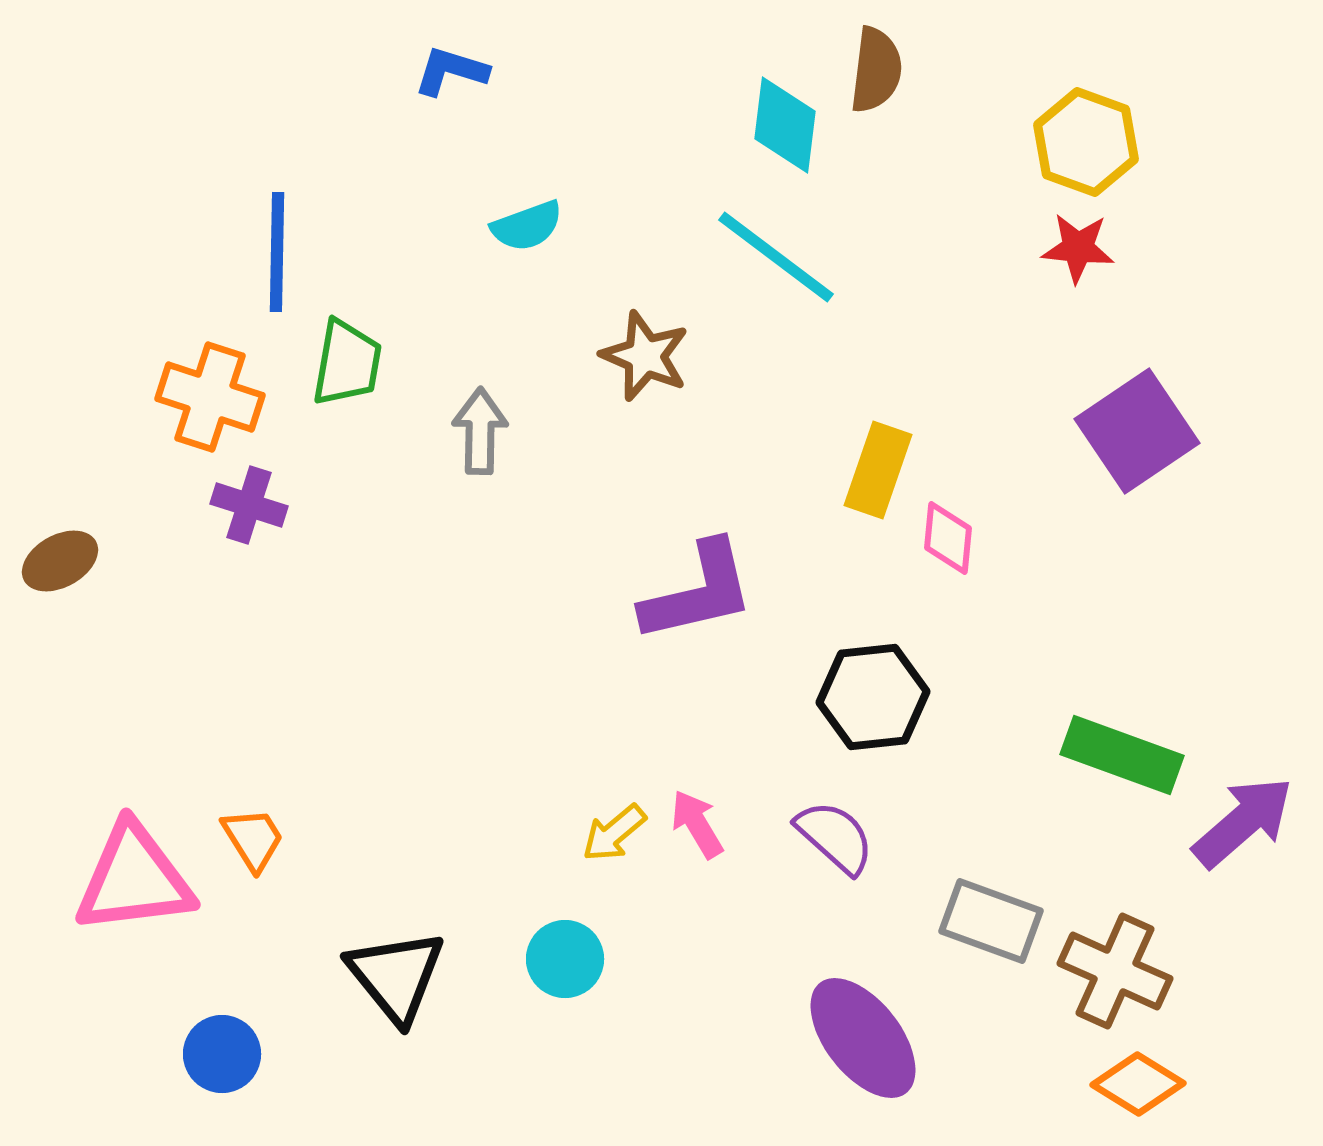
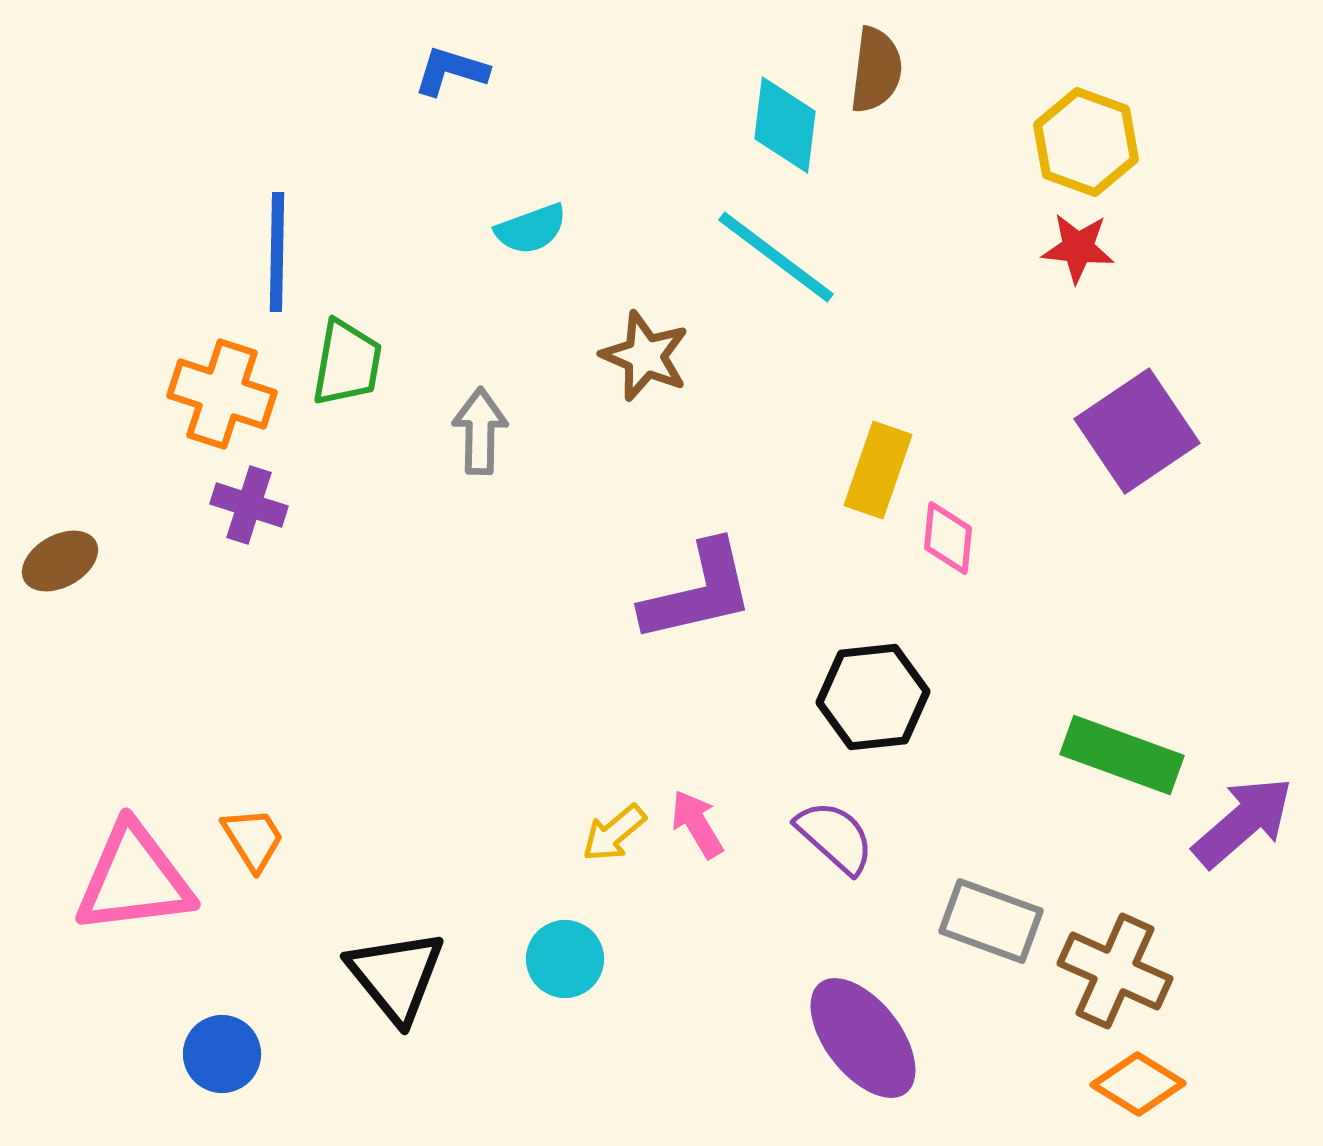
cyan semicircle: moved 4 px right, 3 px down
orange cross: moved 12 px right, 3 px up
